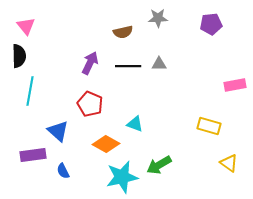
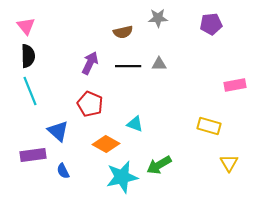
black semicircle: moved 9 px right
cyan line: rotated 32 degrees counterclockwise
yellow triangle: rotated 24 degrees clockwise
